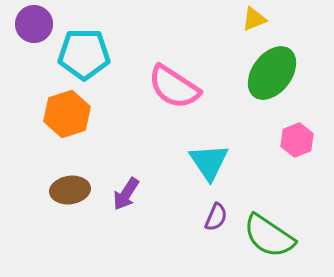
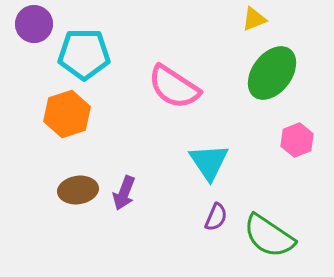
brown ellipse: moved 8 px right
purple arrow: moved 2 px left, 1 px up; rotated 12 degrees counterclockwise
